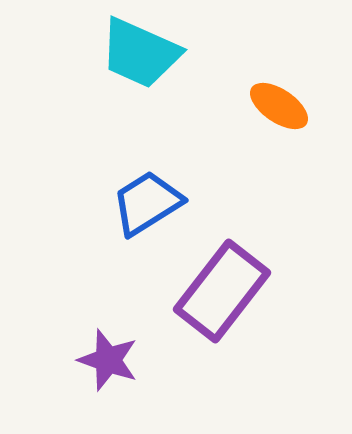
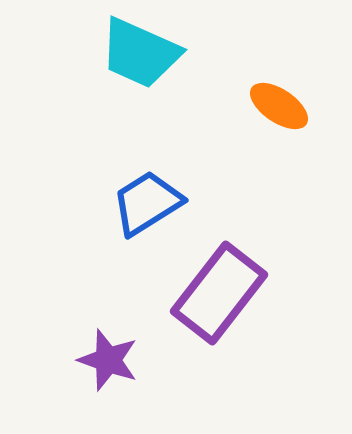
purple rectangle: moved 3 px left, 2 px down
